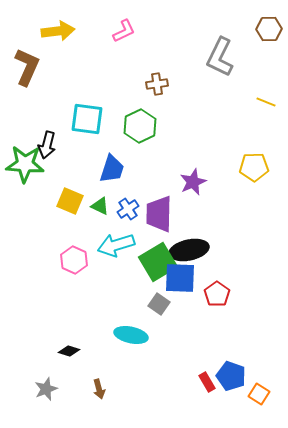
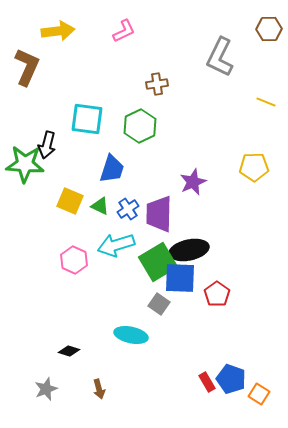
blue pentagon: moved 3 px down
